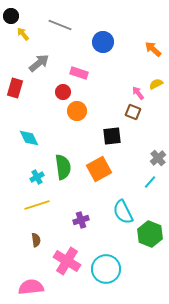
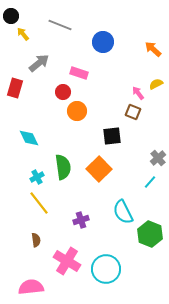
orange square: rotated 15 degrees counterclockwise
yellow line: moved 2 px right, 2 px up; rotated 70 degrees clockwise
